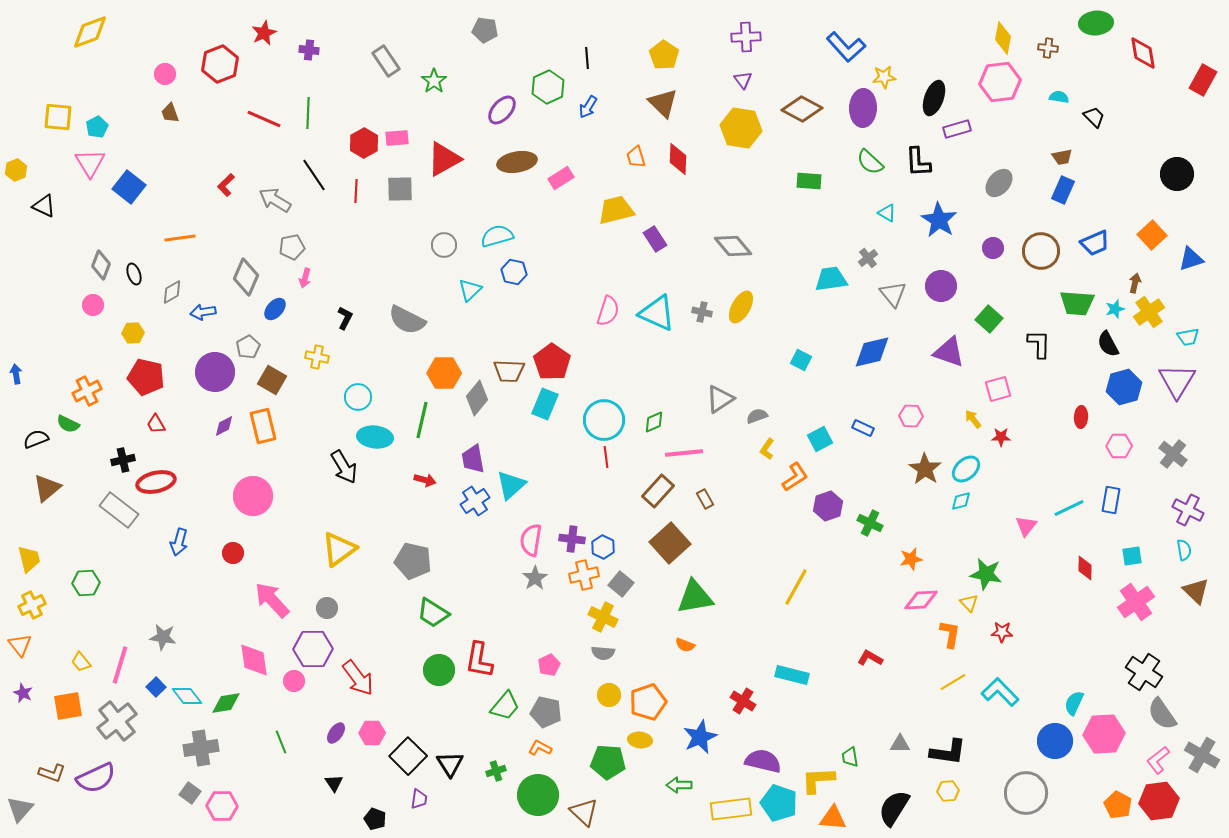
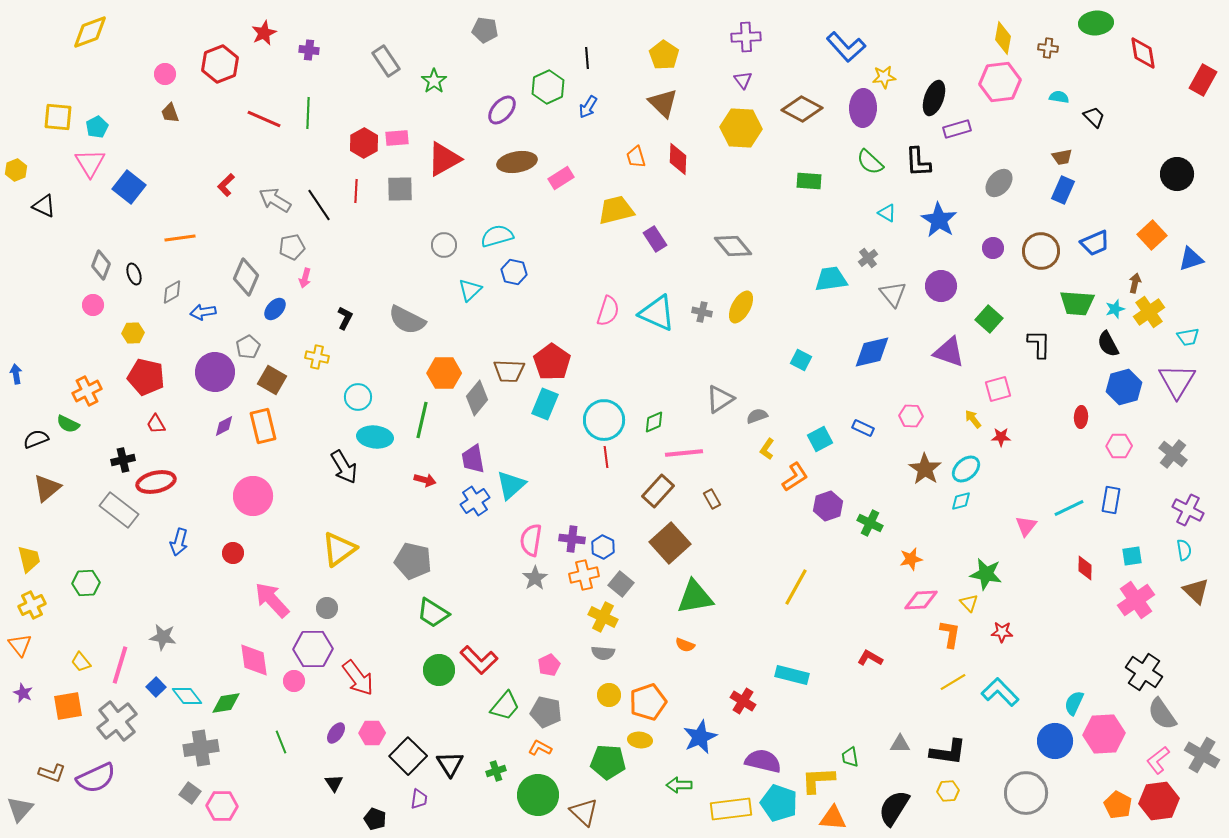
yellow hexagon at (741, 128): rotated 6 degrees counterclockwise
black line at (314, 175): moved 5 px right, 30 px down
brown rectangle at (705, 499): moved 7 px right
pink cross at (1136, 602): moved 2 px up
red L-shape at (479, 660): rotated 54 degrees counterclockwise
